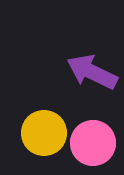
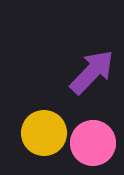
purple arrow: rotated 108 degrees clockwise
